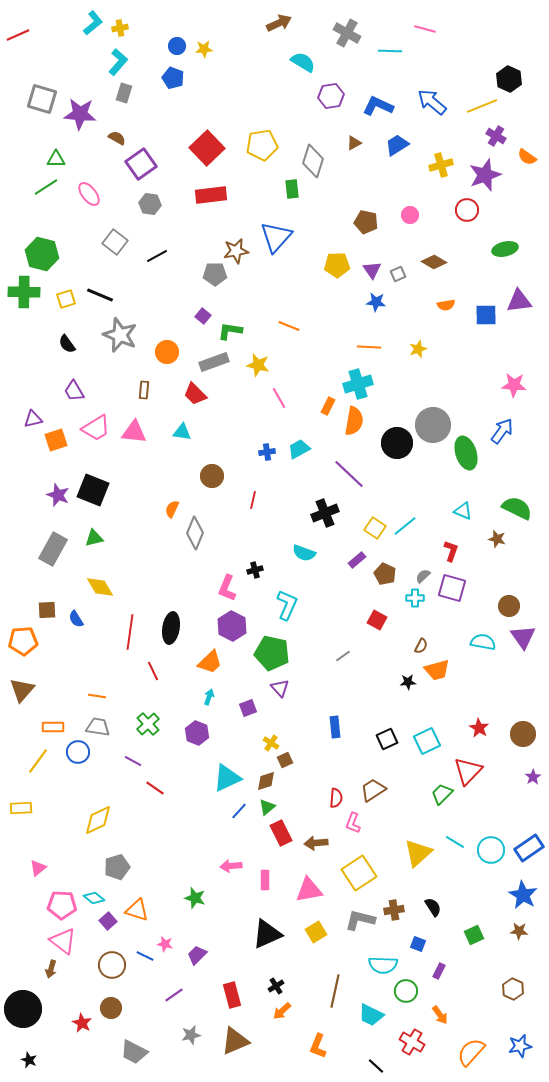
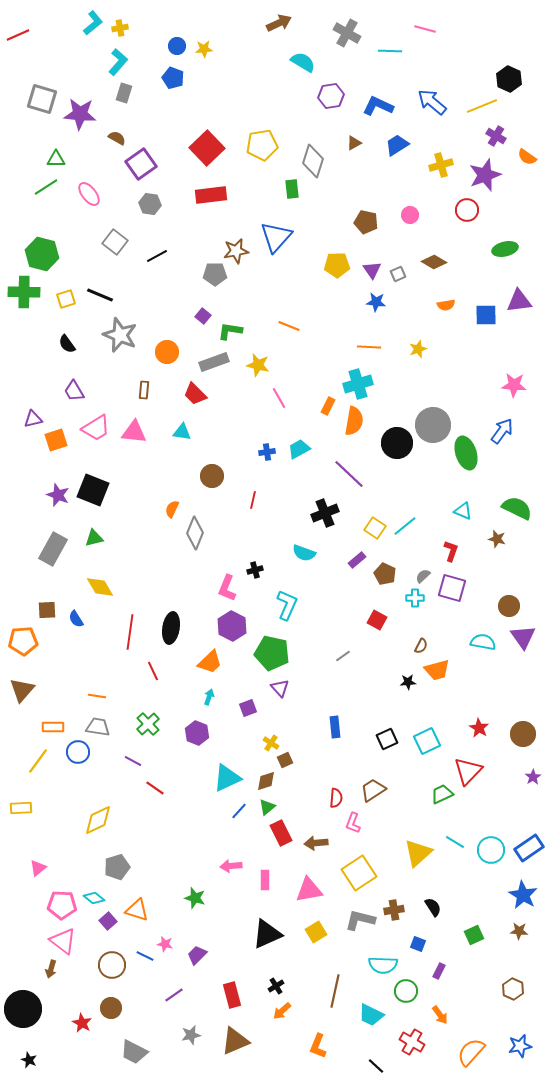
green trapezoid at (442, 794): rotated 20 degrees clockwise
